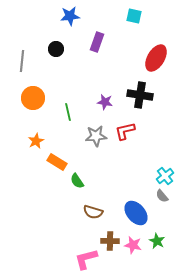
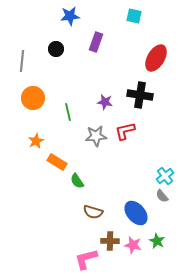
purple rectangle: moved 1 px left
